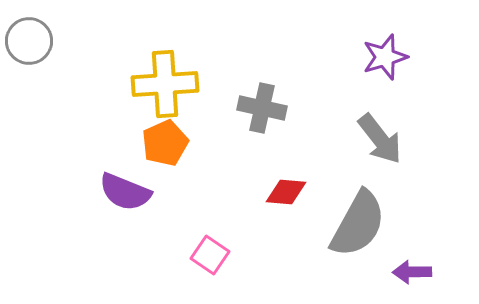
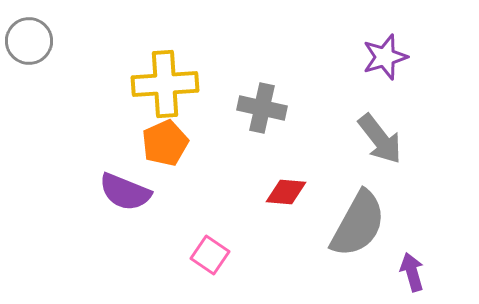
purple arrow: rotated 75 degrees clockwise
